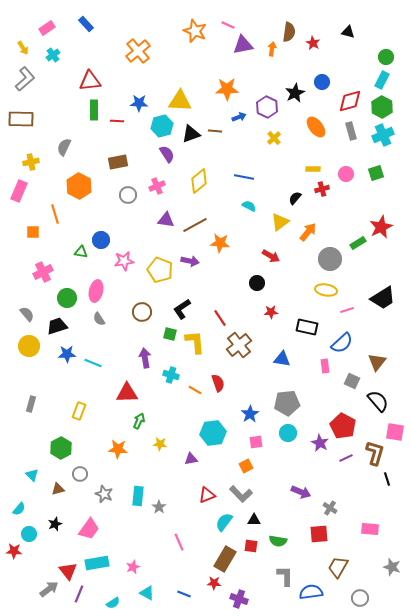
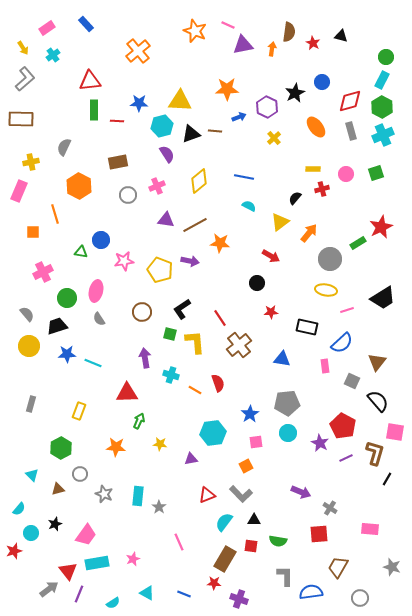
black triangle at (348, 32): moved 7 px left, 4 px down
orange arrow at (308, 232): moved 1 px right, 1 px down
orange star at (118, 449): moved 2 px left, 2 px up
black line at (387, 479): rotated 48 degrees clockwise
pink trapezoid at (89, 529): moved 3 px left, 6 px down
cyan circle at (29, 534): moved 2 px right, 1 px up
red star at (14, 551): rotated 21 degrees counterclockwise
pink star at (133, 567): moved 8 px up
